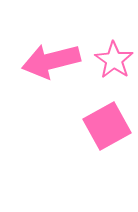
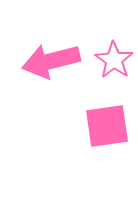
pink square: rotated 21 degrees clockwise
